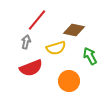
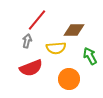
brown diamond: rotated 10 degrees counterclockwise
gray arrow: moved 1 px right, 1 px up
yellow semicircle: rotated 12 degrees clockwise
orange circle: moved 2 px up
